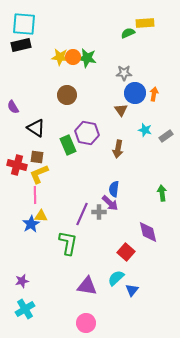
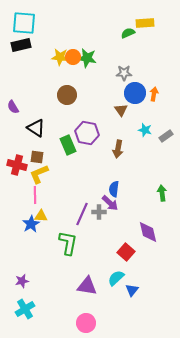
cyan square: moved 1 px up
